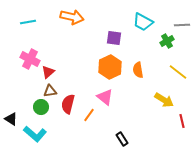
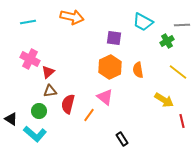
green circle: moved 2 px left, 4 px down
